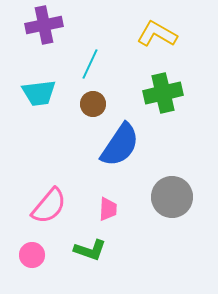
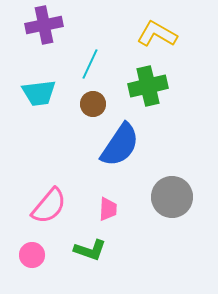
green cross: moved 15 px left, 7 px up
